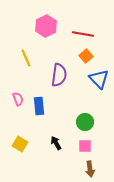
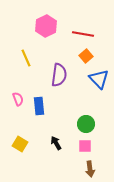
green circle: moved 1 px right, 2 px down
